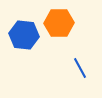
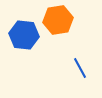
orange hexagon: moved 1 px left, 3 px up; rotated 8 degrees counterclockwise
